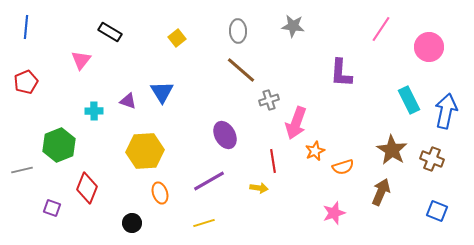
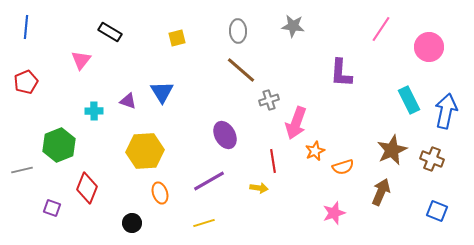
yellow square: rotated 24 degrees clockwise
brown star: rotated 16 degrees clockwise
